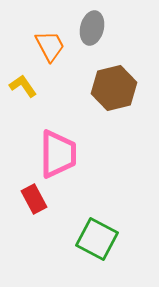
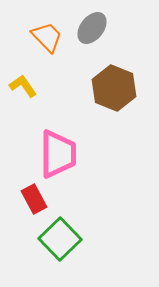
gray ellipse: rotated 24 degrees clockwise
orange trapezoid: moved 3 px left, 9 px up; rotated 16 degrees counterclockwise
brown hexagon: rotated 24 degrees counterclockwise
green square: moved 37 px left; rotated 18 degrees clockwise
